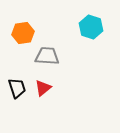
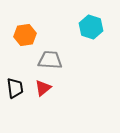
orange hexagon: moved 2 px right, 2 px down
gray trapezoid: moved 3 px right, 4 px down
black trapezoid: moved 2 px left; rotated 10 degrees clockwise
